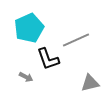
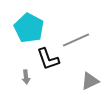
cyan pentagon: rotated 20 degrees counterclockwise
gray arrow: rotated 56 degrees clockwise
gray triangle: moved 2 px up; rotated 12 degrees counterclockwise
